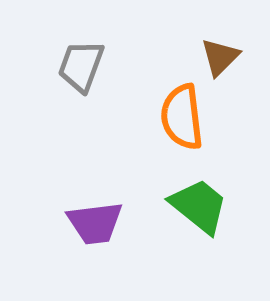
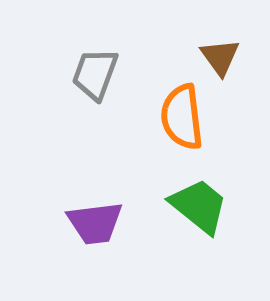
brown triangle: rotated 21 degrees counterclockwise
gray trapezoid: moved 14 px right, 8 px down
